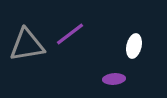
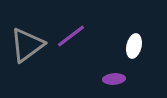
purple line: moved 1 px right, 2 px down
gray triangle: rotated 27 degrees counterclockwise
